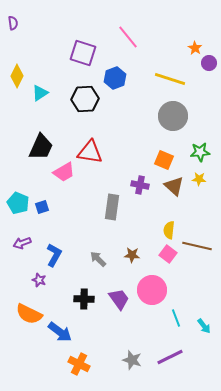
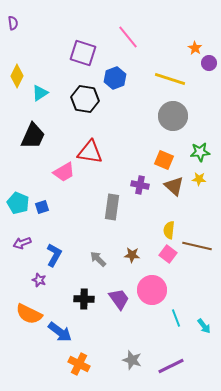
black hexagon: rotated 12 degrees clockwise
black trapezoid: moved 8 px left, 11 px up
purple line: moved 1 px right, 9 px down
